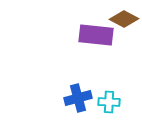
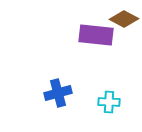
blue cross: moved 20 px left, 5 px up
